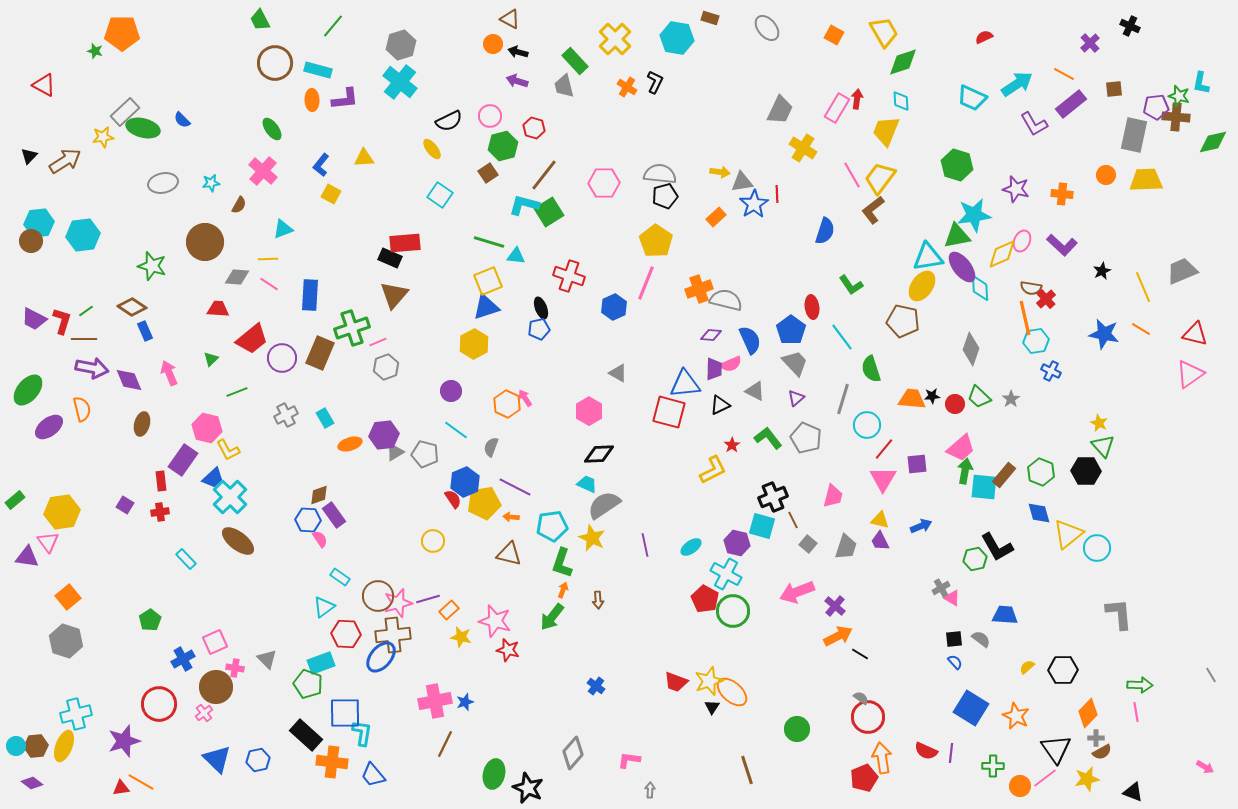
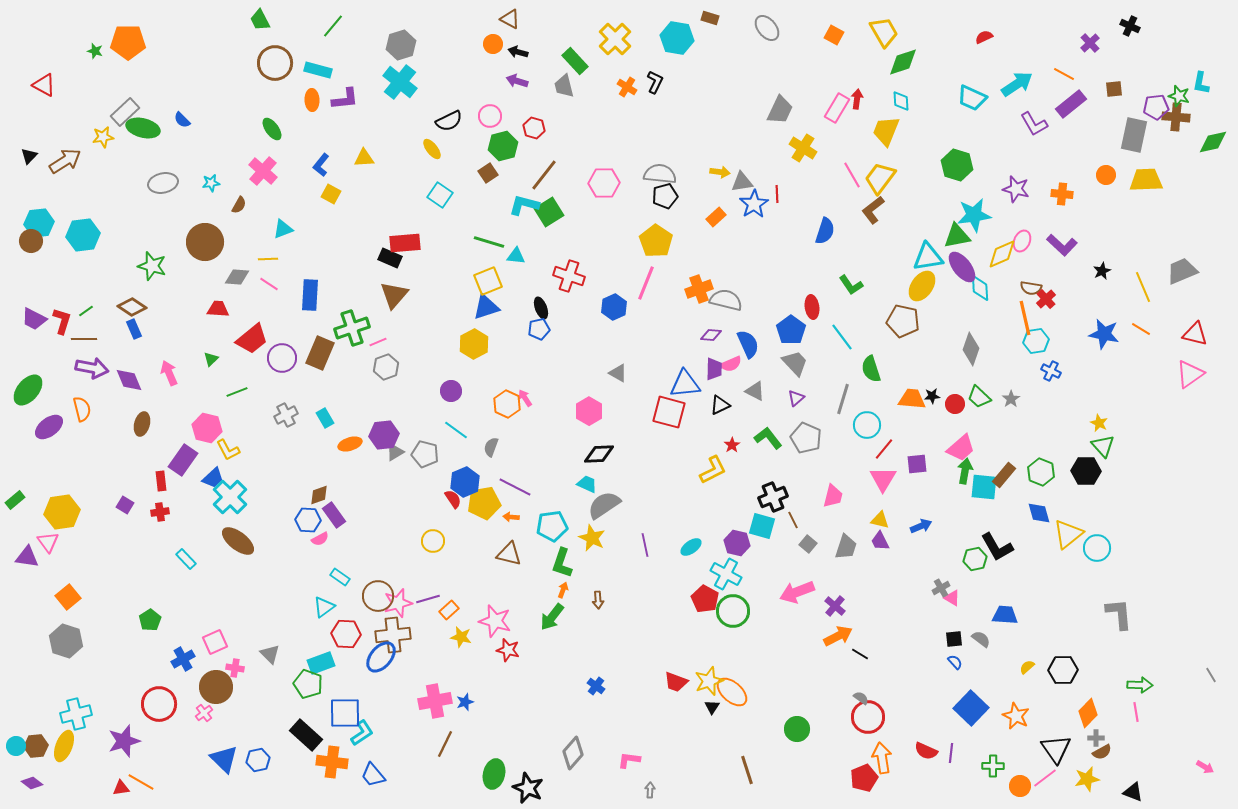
orange pentagon at (122, 33): moved 6 px right, 9 px down
blue rectangle at (145, 331): moved 11 px left, 2 px up
blue semicircle at (750, 340): moved 2 px left, 4 px down
pink semicircle at (320, 539): rotated 96 degrees clockwise
gray triangle at (267, 659): moved 3 px right, 5 px up
blue square at (971, 708): rotated 12 degrees clockwise
cyan L-shape at (362, 733): rotated 48 degrees clockwise
blue triangle at (217, 759): moved 7 px right
